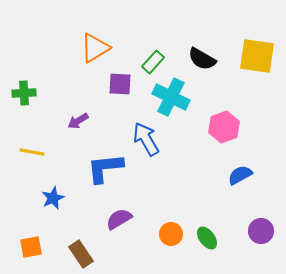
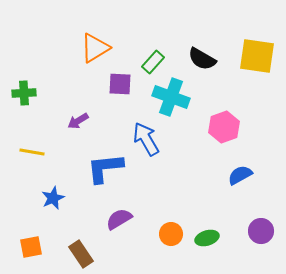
cyan cross: rotated 6 degrees counterclockwise
green ellipse: rotated 70 degrees counterclockwise
